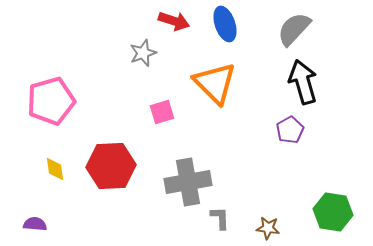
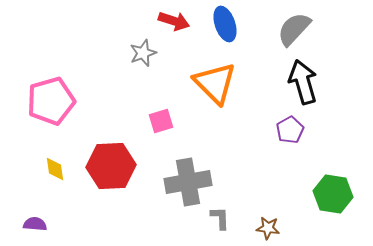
pink square: moved 1 px left, 9 px down
green hexagon: moved 18 px up
